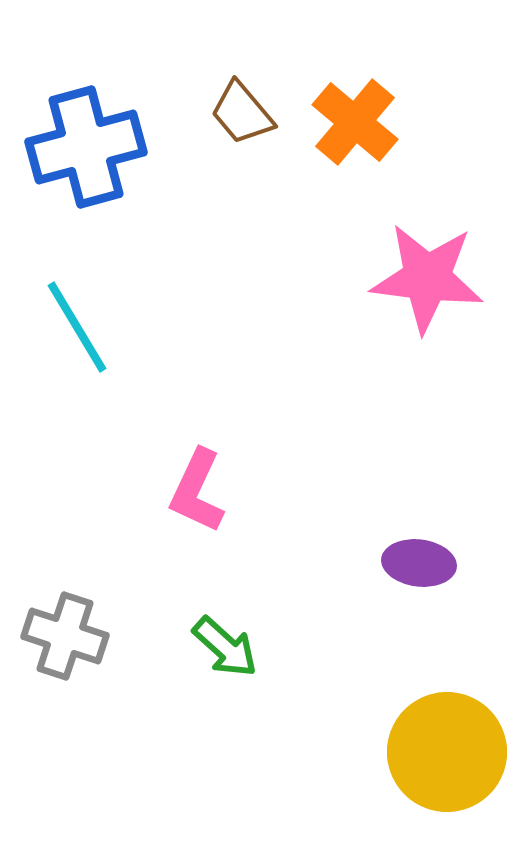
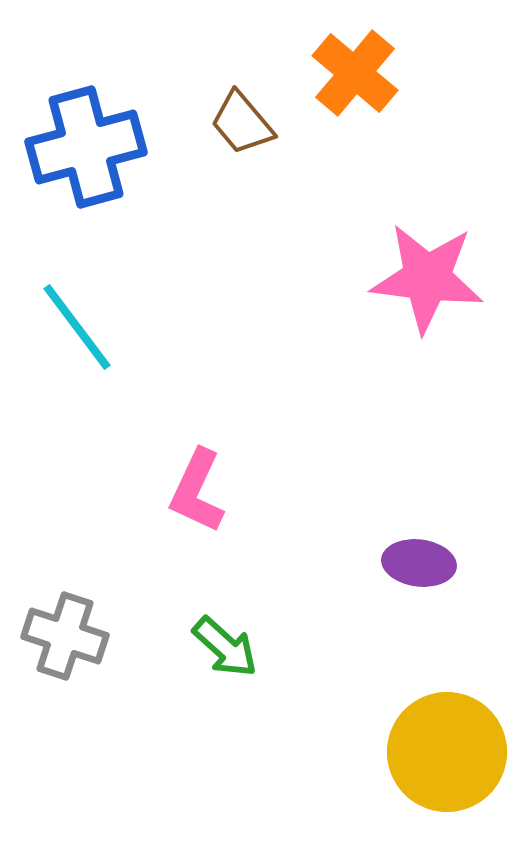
brown trapezoid: moved 10 px down
orange cross: moved 49 px up
cyan line: rotated 6 degrees counterclockwise
